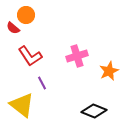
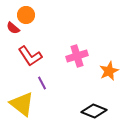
yellow triangle: moved 1 px up
